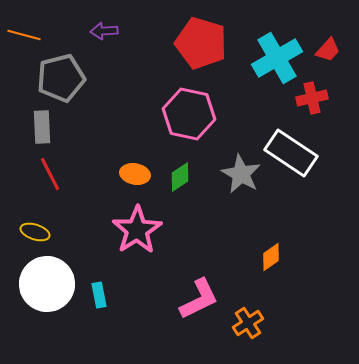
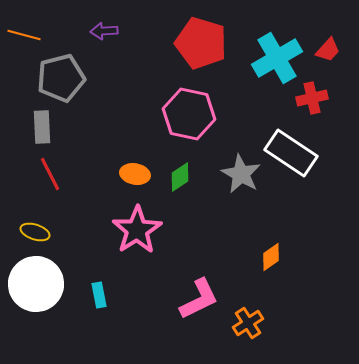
white circle: moved 11 px left
